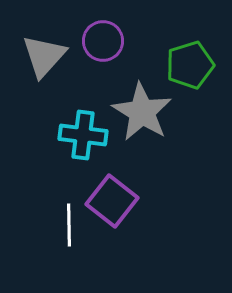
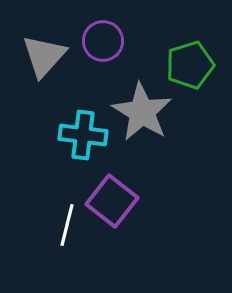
white line: moved 2 px left; rotated 15 degrees clockwise
